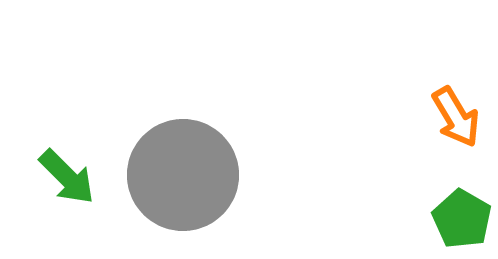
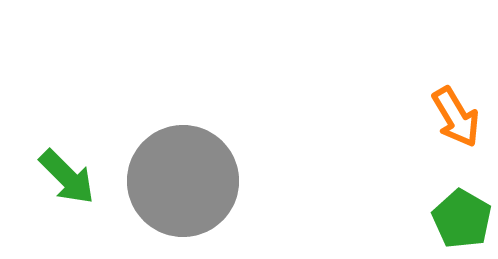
gray circle: moved 6 px down
